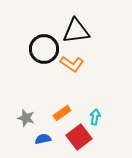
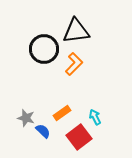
orange L-shape: moved 2 px right; rotated 80 degrees counterclockwise
cyan arrow: rotated 35 degrees counterclockwise
blue semicircle: moved 8 px up; rotated 56 degrees clockwise
